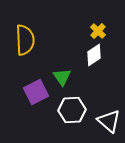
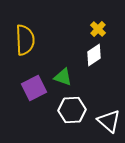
yellow cross: moved 2 px up
green triangle: moved 1 px right; rotated 36 degrees counterclockwise
purple square: moved 2 px left, 4 px up
